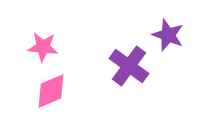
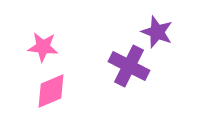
purple star: moved 11 px left, 3 px up
purple cross: rotated 9 degrees counterclockwise
